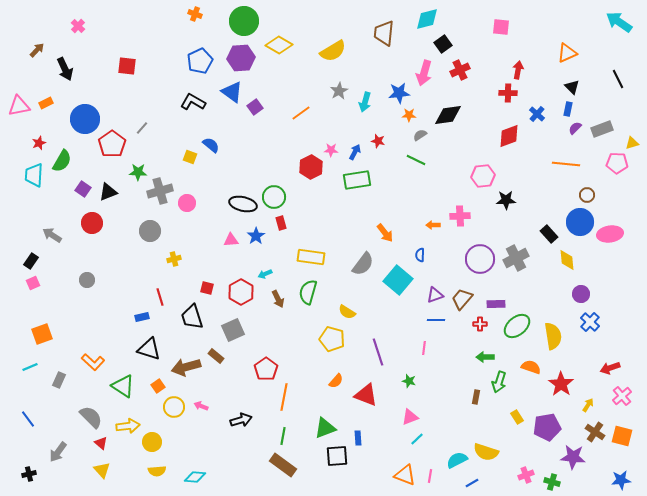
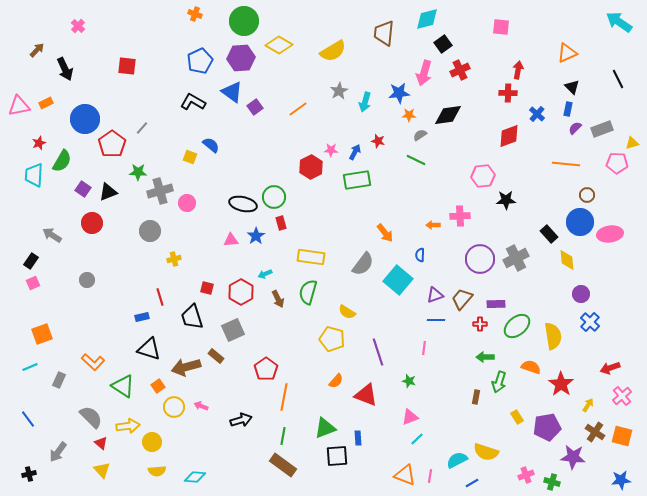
orange line at (301, 113): moved 3 px left, 4 px up
